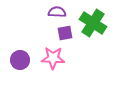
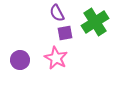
purple semicircle: moved 1 px down; rotated 120 degrees counterclockwise
green cross: moved 2 px right, 1 px up; rotated 24 degrees clockwise
pink star: moved 3 px right; rotated 25 degrees clockwise
